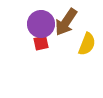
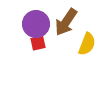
purple circle: moved 5 px left
red square: moved 3 px left
